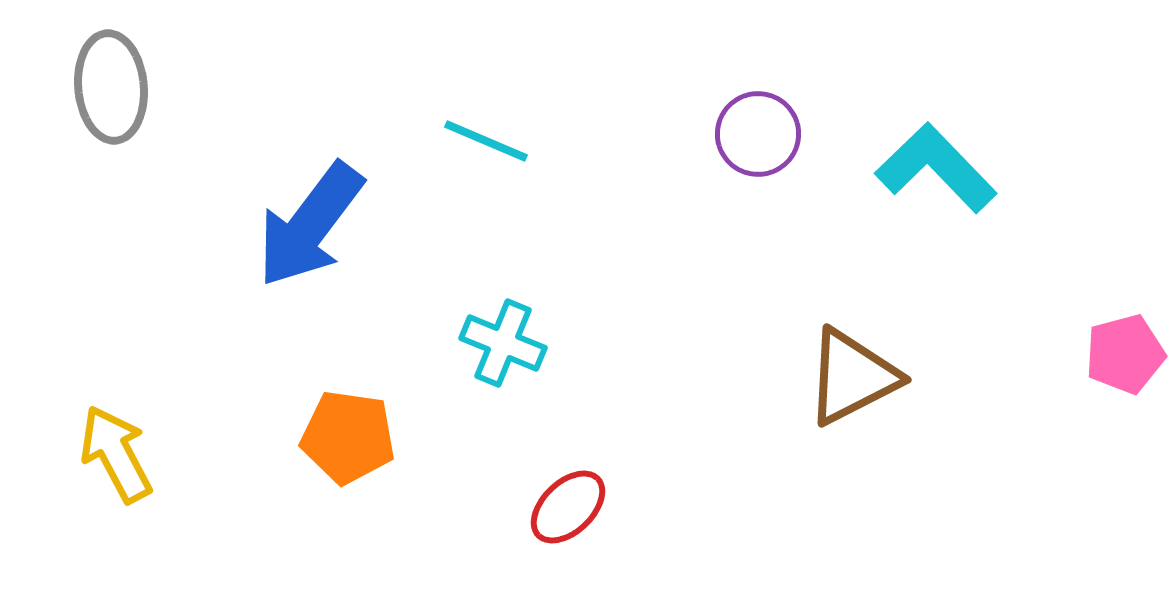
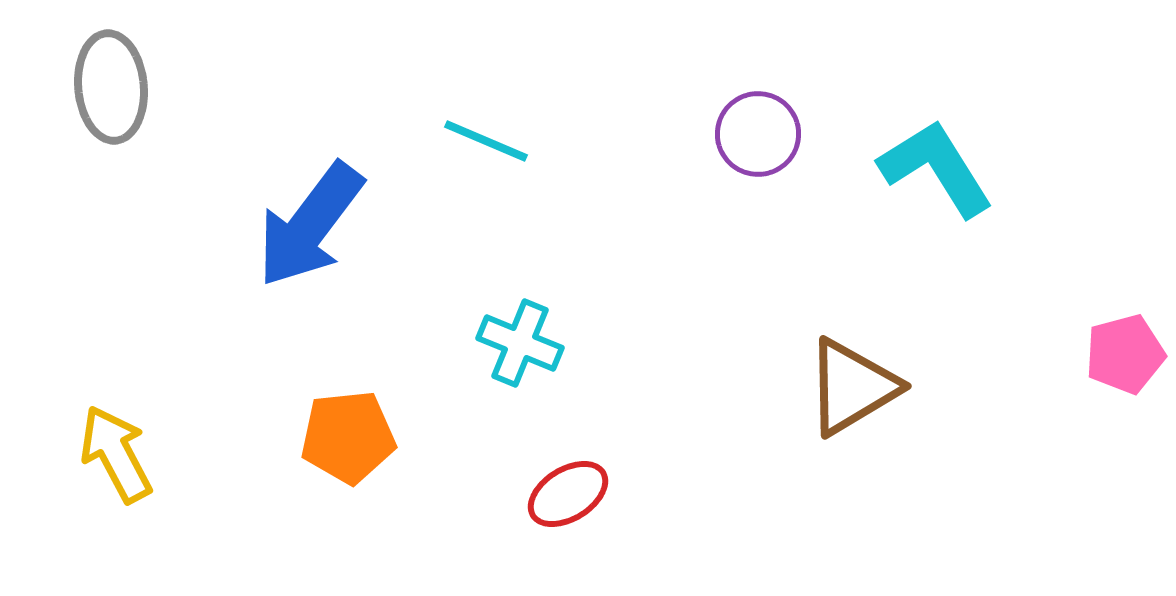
cyan L-shape: rotated 12 degrees clockwise
cyan cross: moved 17 px right
brown triangle: moved 10 px down; rotated 4 degrees counterclockwise
orange pentagon: rotated 14 degrees counterclockwise
red ellipse: moved 13 px up; rotated 12 degrees clockwise
